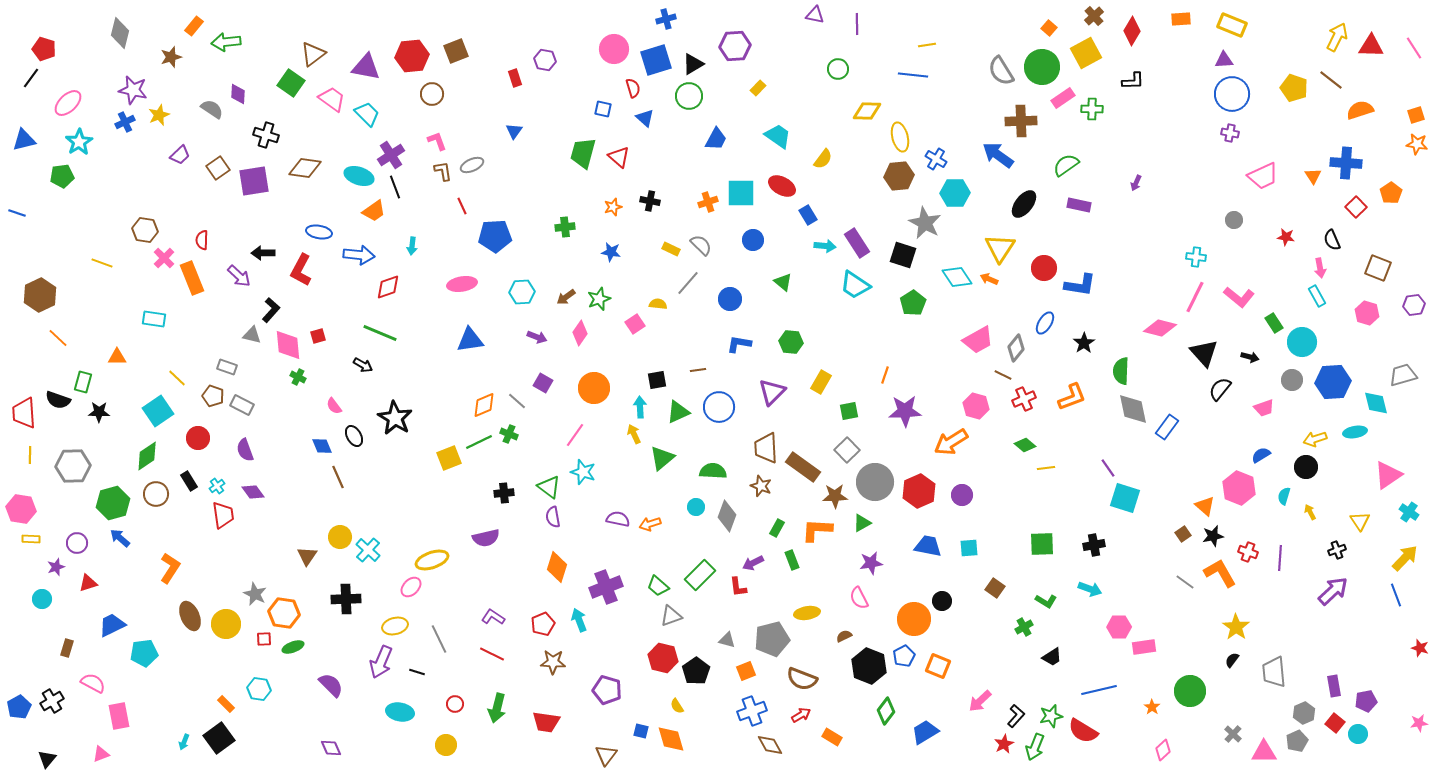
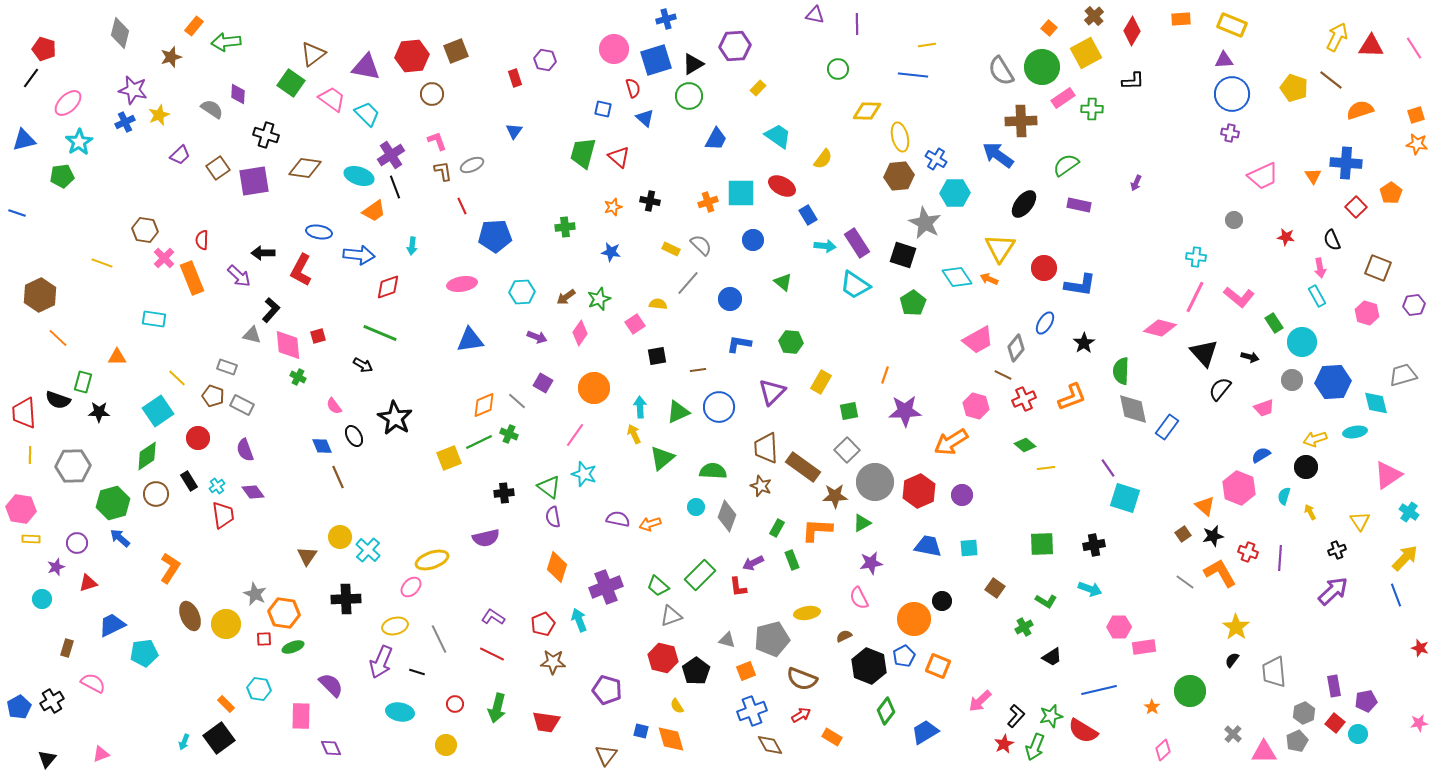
black square at (657, 380): moved 24 px up
cyan star at (583, 472): moved 1 px right, 2 px down
pink rectangle at (119, 716): moved 182 px right; rotated 12 degrees clockwise
